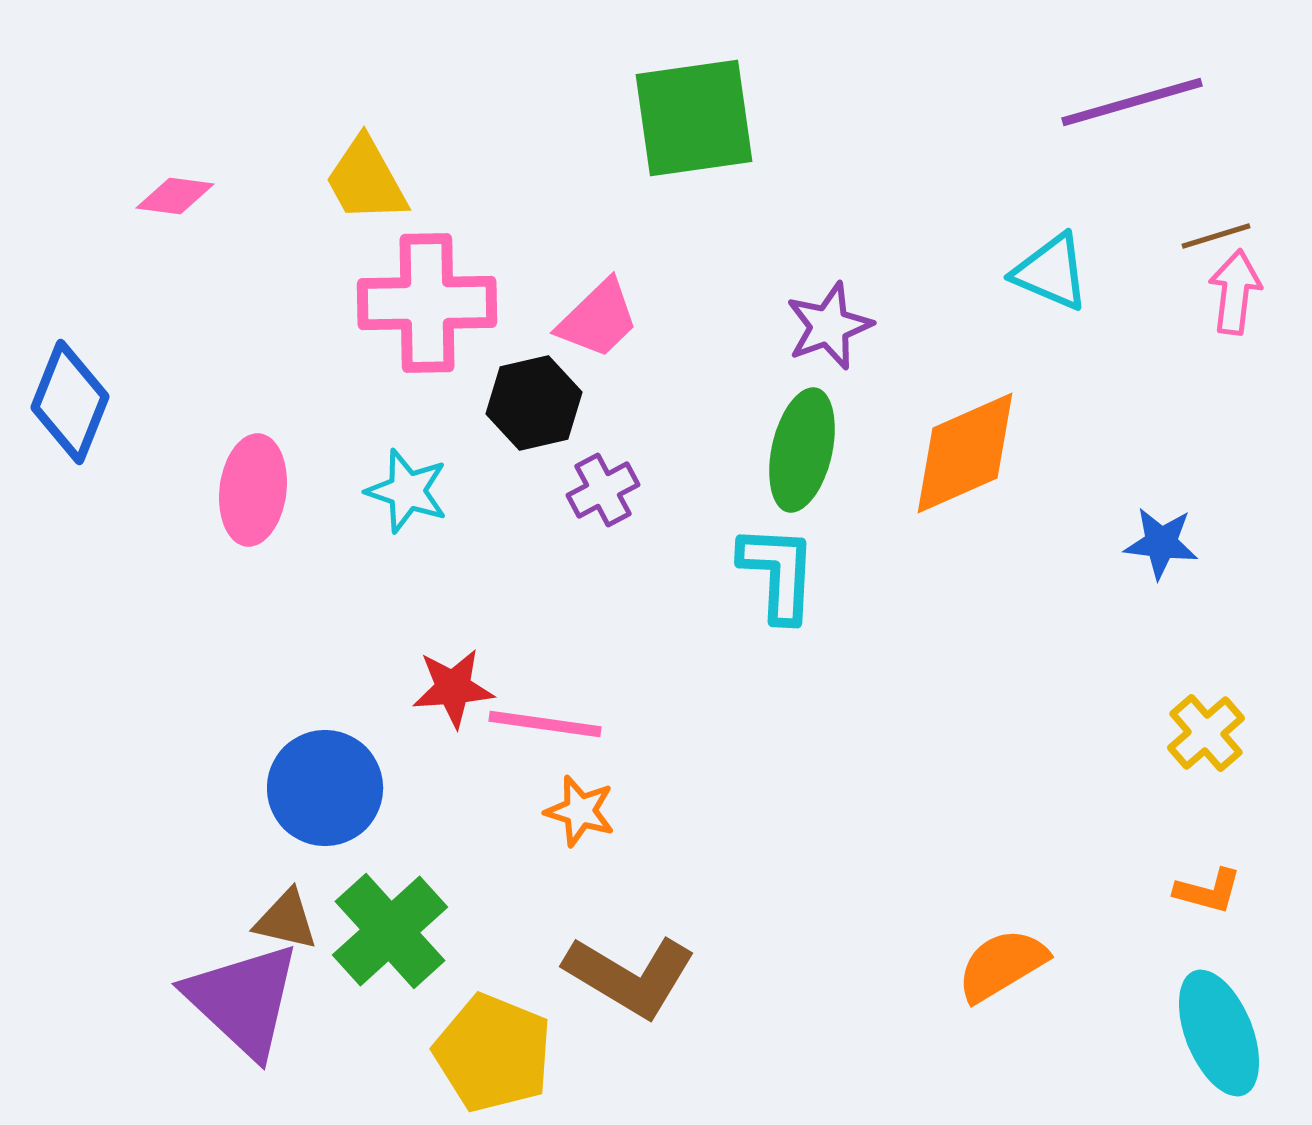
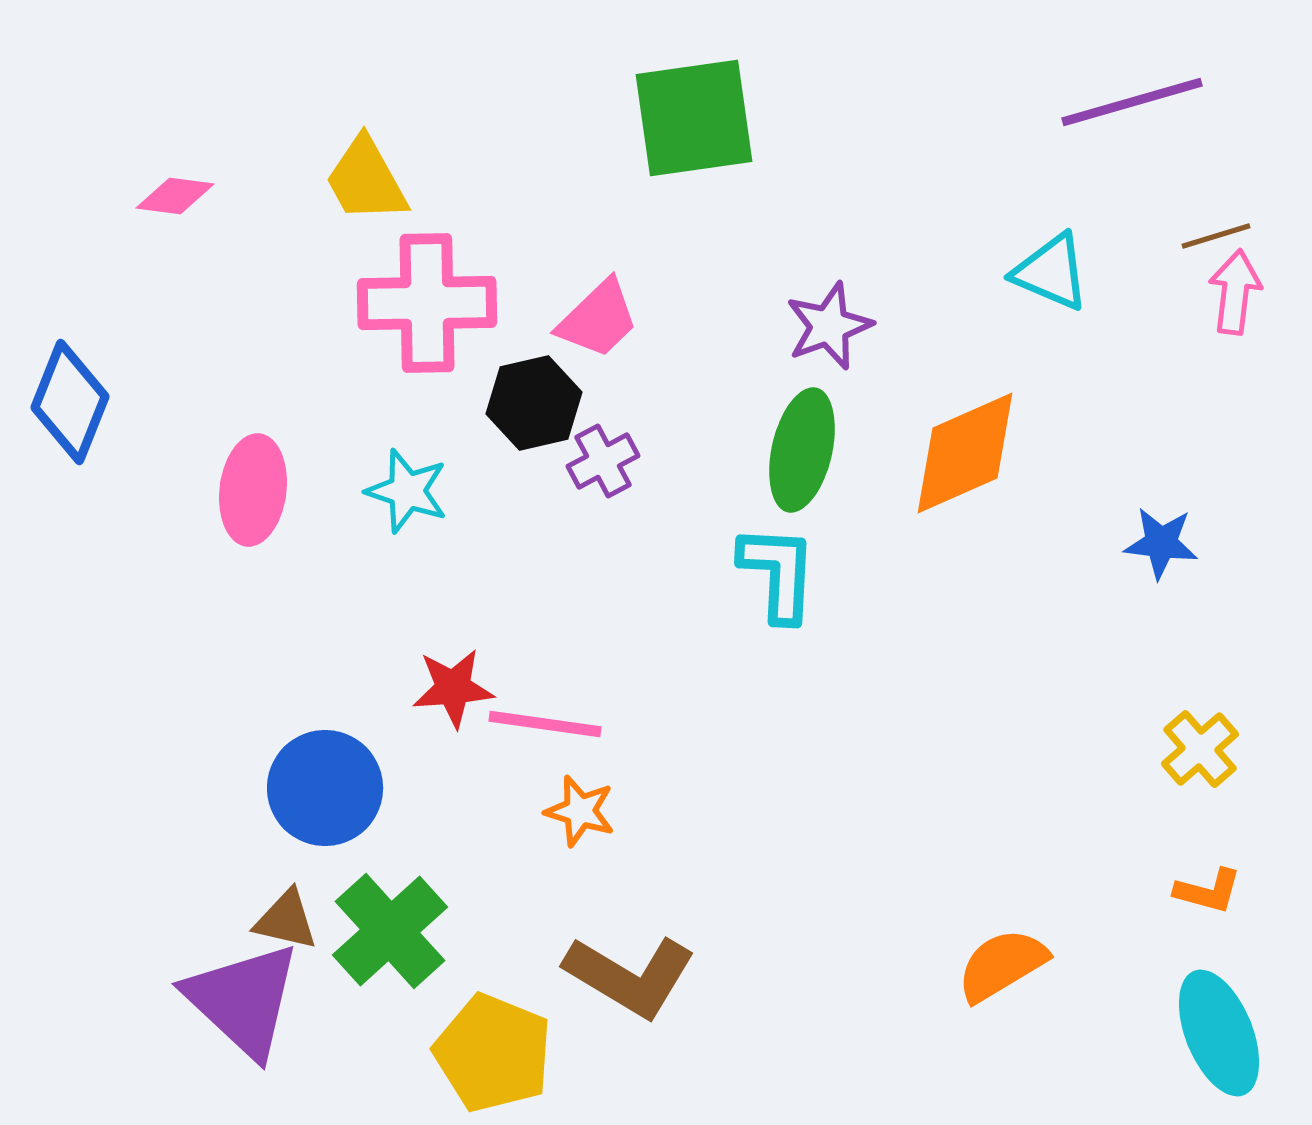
purple cross: moved 29 px up
yellow cross: moved 6 px left, 16 px down
